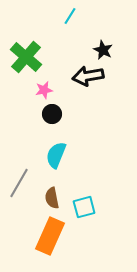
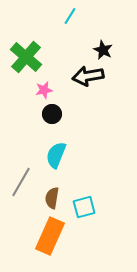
gray line: moved 2 px right, 1 px up
brown semicircle: rotated 20 degrees clockwise
